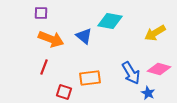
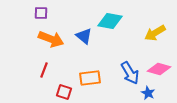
red line: moved 3 px down
blue arrow: moved 1 px left
